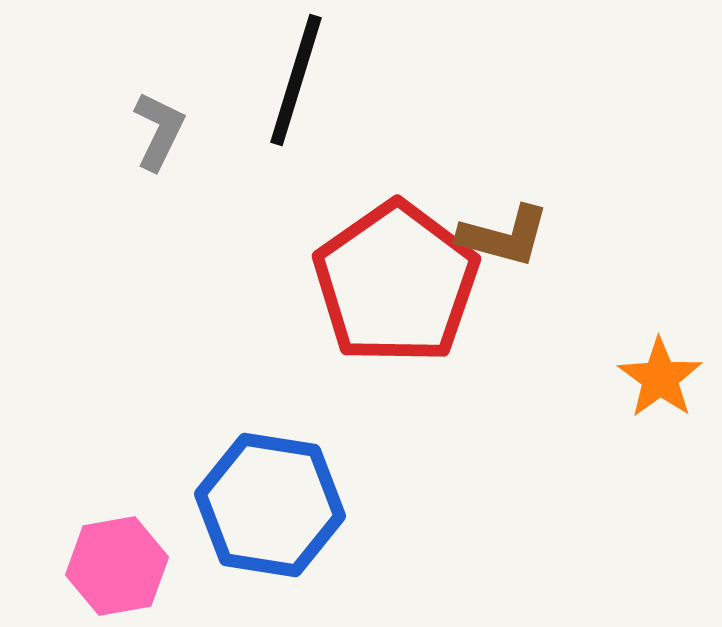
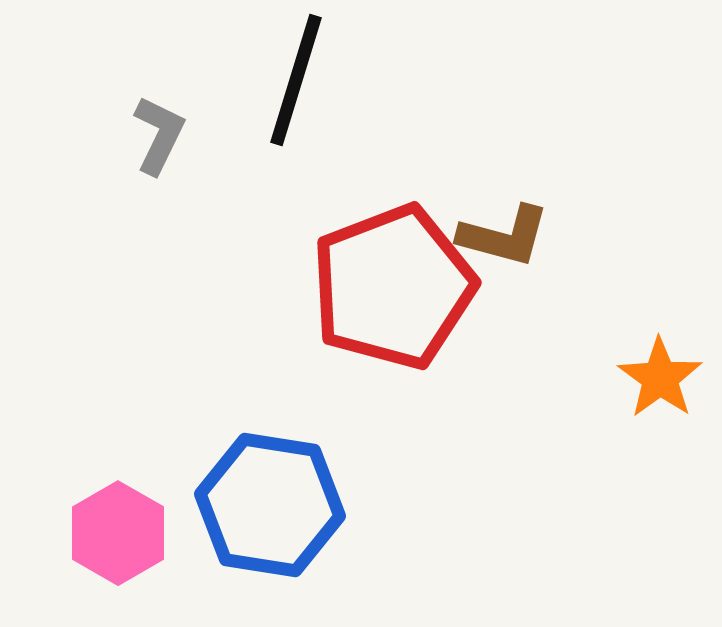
gray L-shape: moved 4 px down
red pentagon: moved 3 px left, 4 px down; rotated 14 degrees clockwise
pink hexagon: moved 1 px right, 33 px up; rotated 20 degrees counterclockwise
